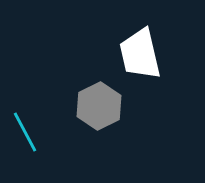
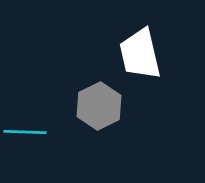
cyan line: rotated 60 degrees counterclockwise
